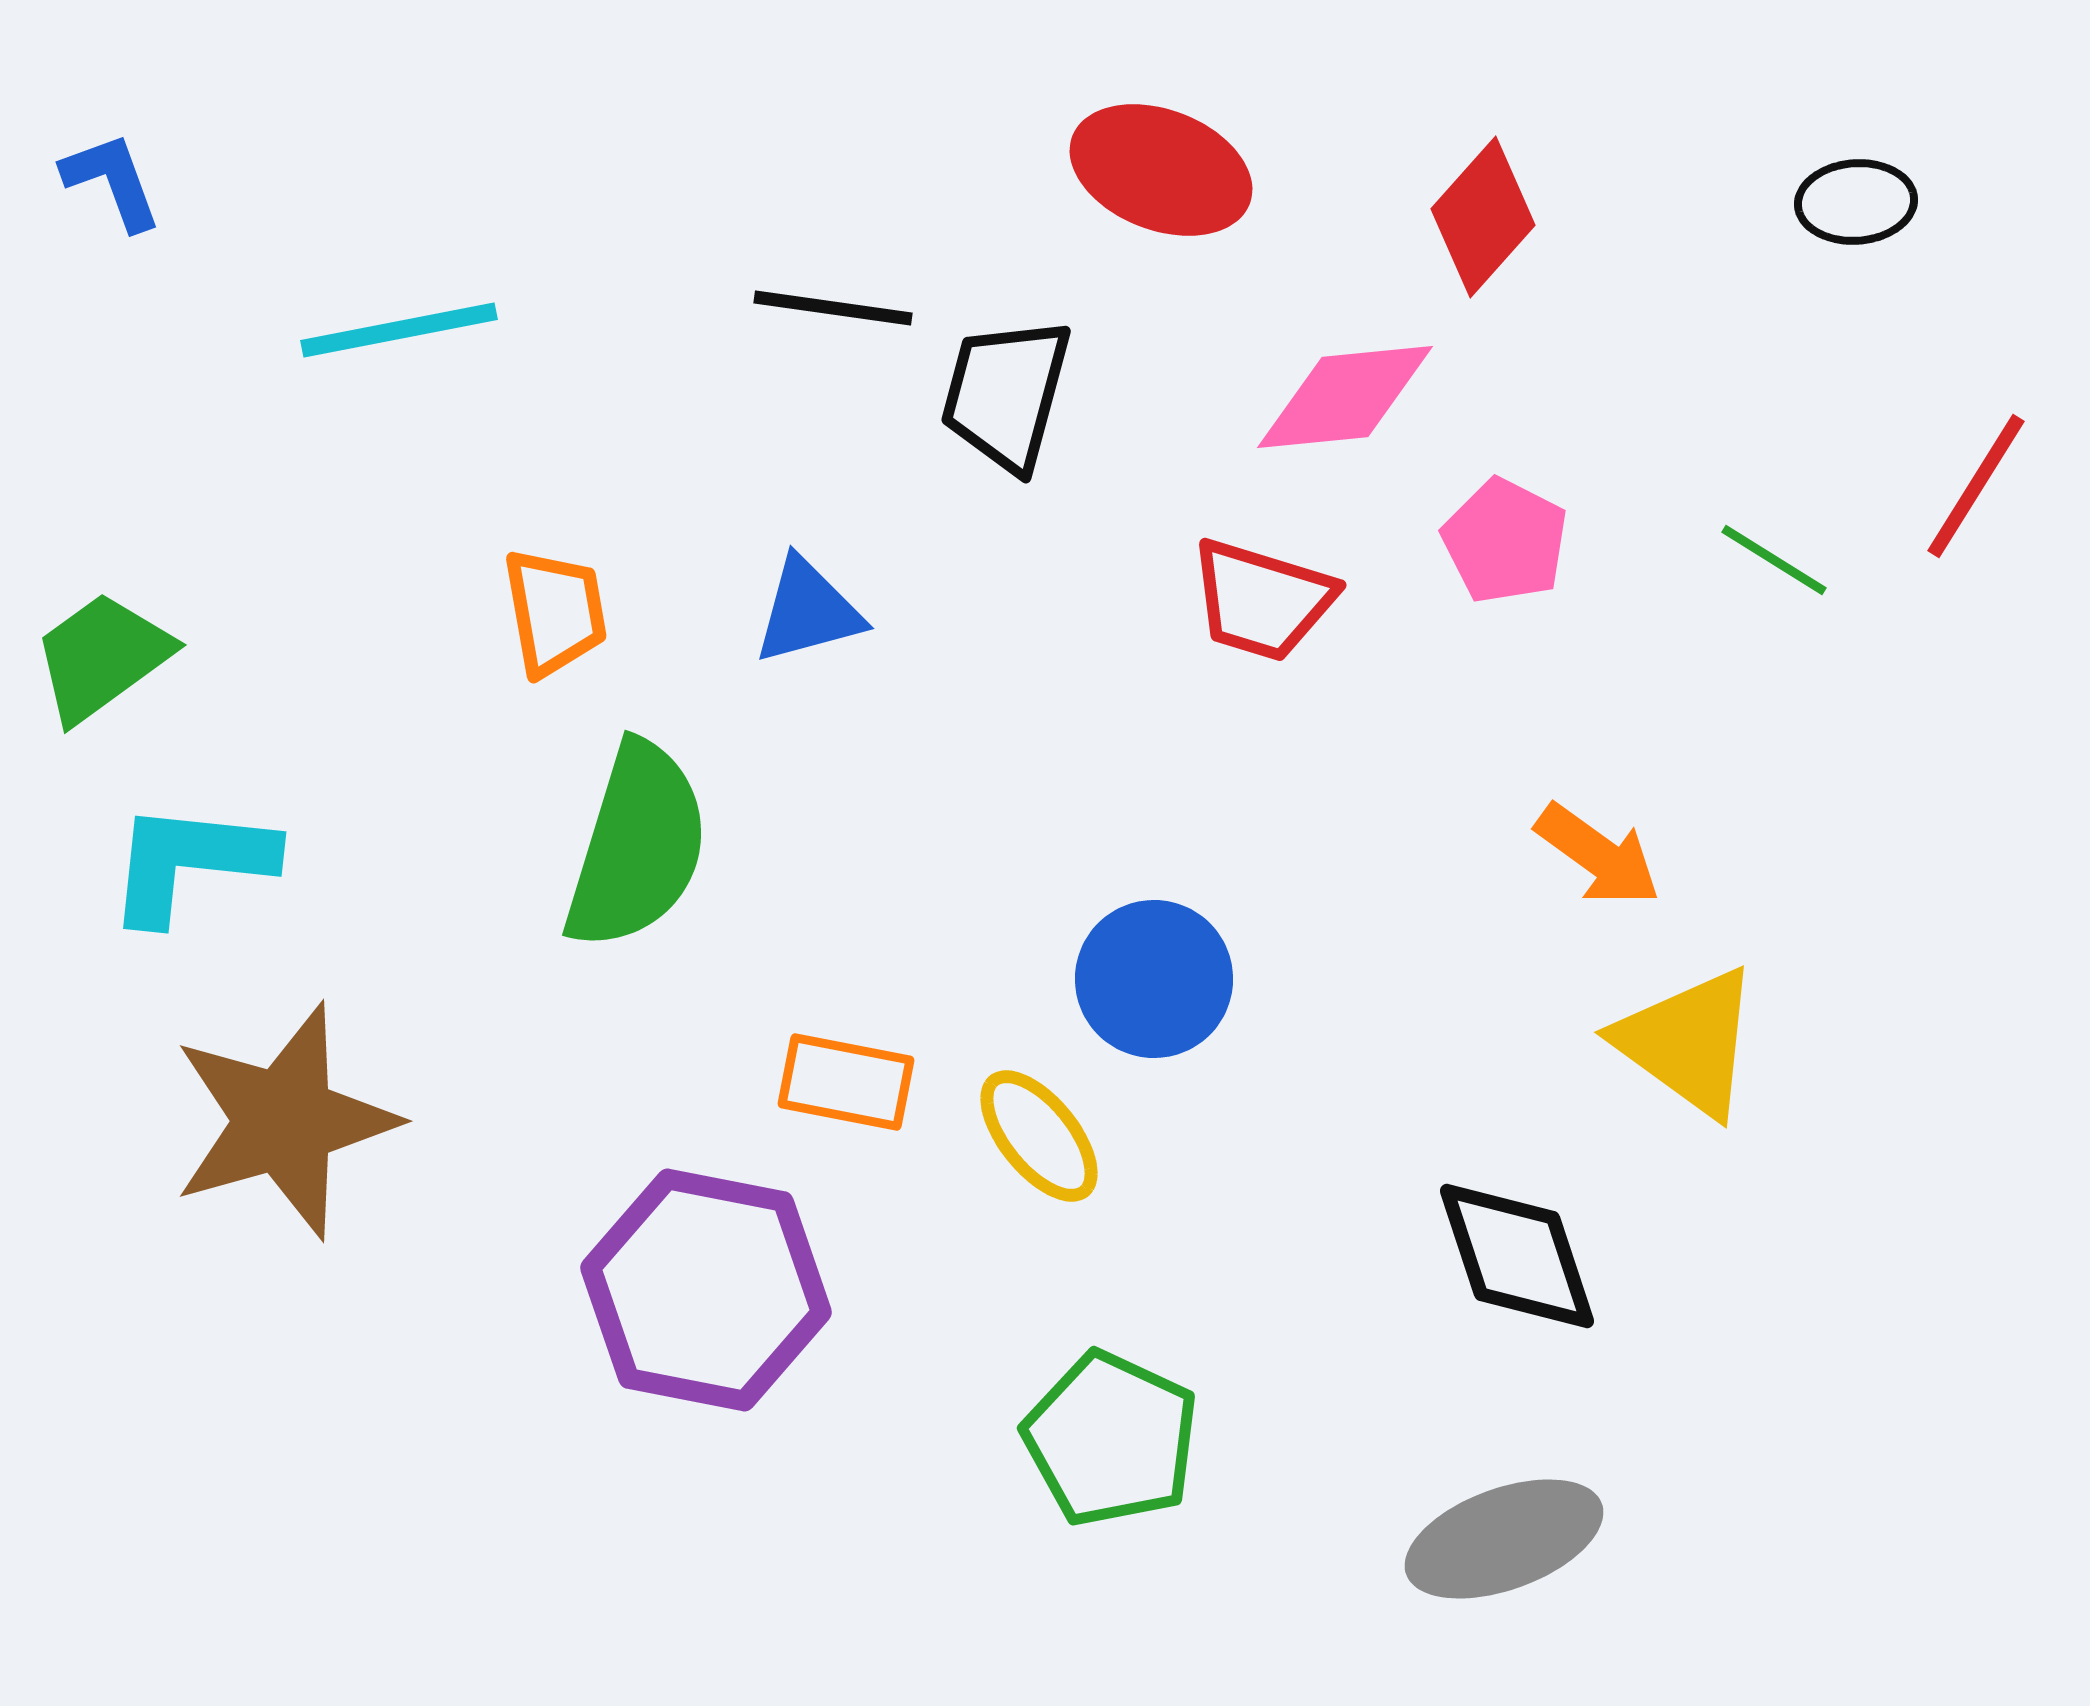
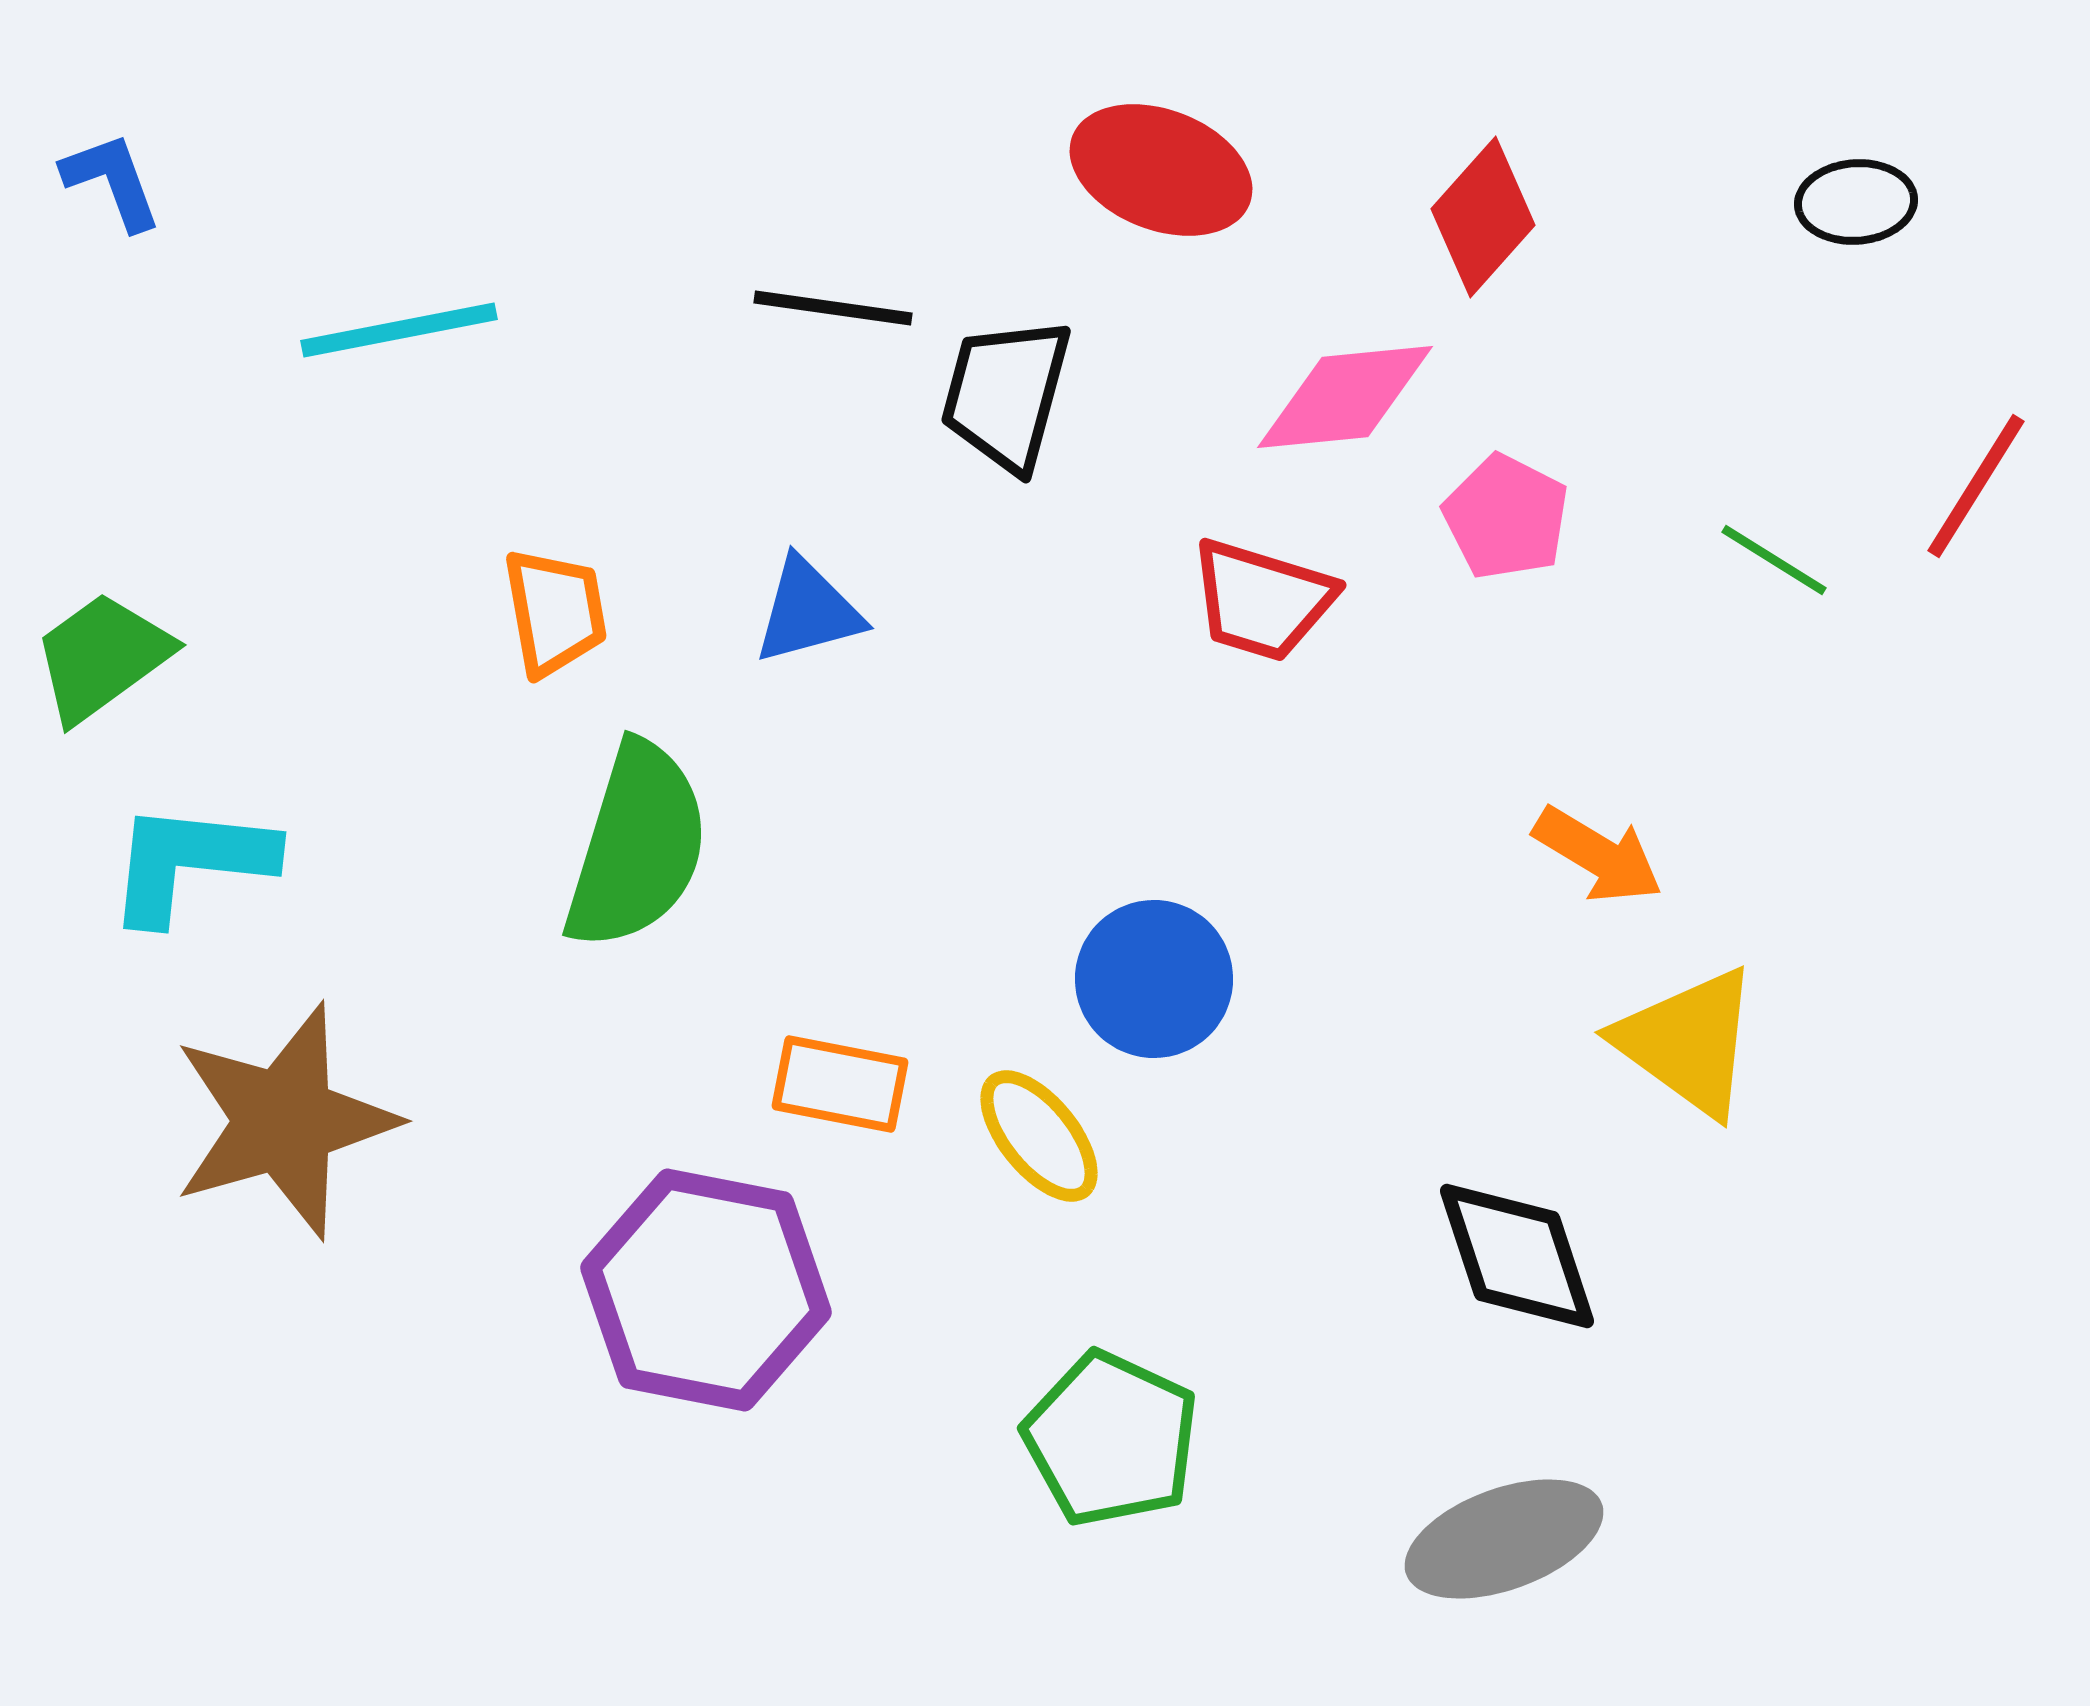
pink pentagon: moved 1 px right, 24 px up
orange arrow: rotated 5 degrees counterclockwise
orange rectangle: moved 6 px left, 2 px down
